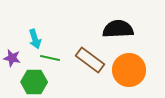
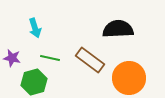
cyan arrow: moved 11 px up
orange circle: moved 8 px down
green hexagon: rotated 15 degrees counterclockwise
